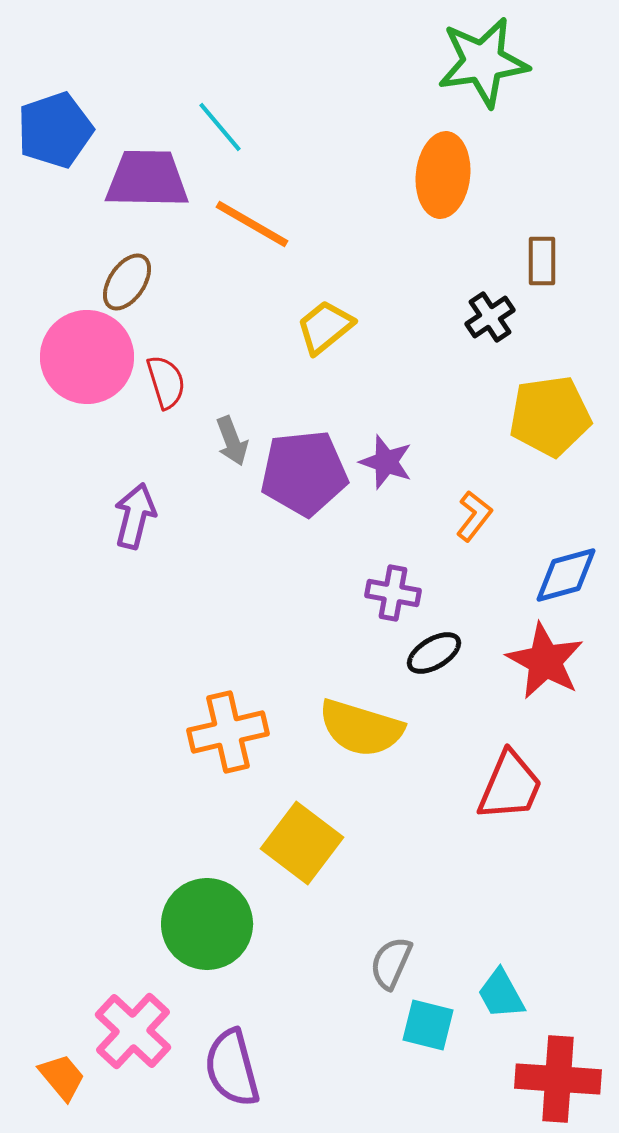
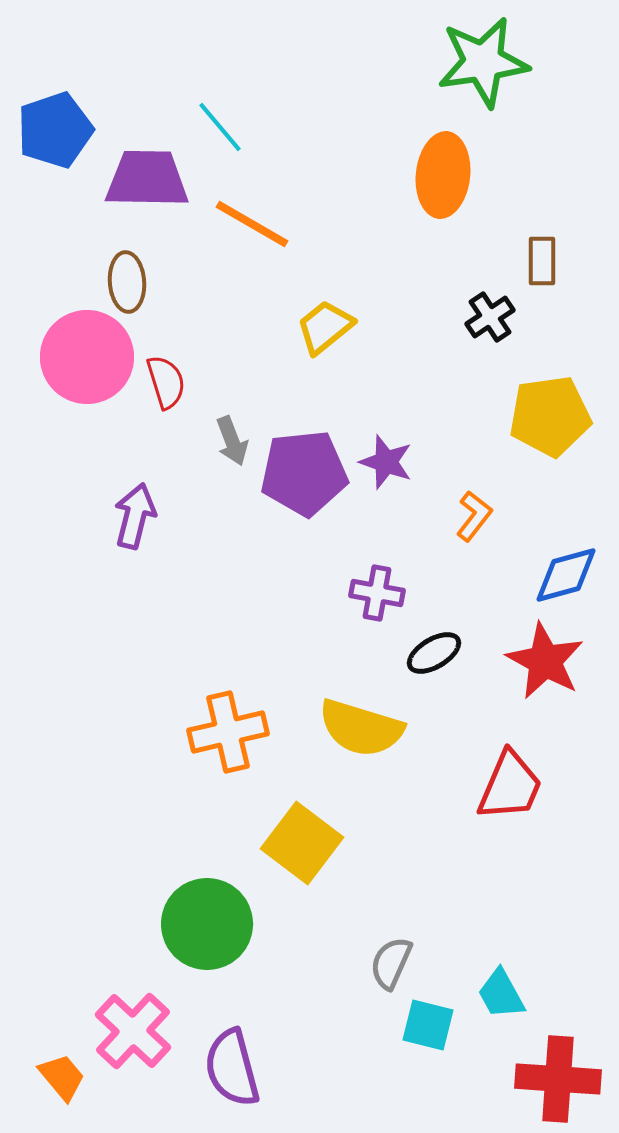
brown ellipse: rotated 38 degrees counterclockwise
purple cross: moved 16 px left
